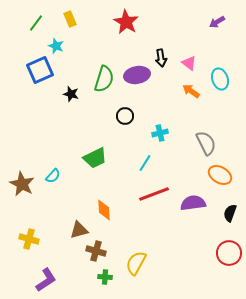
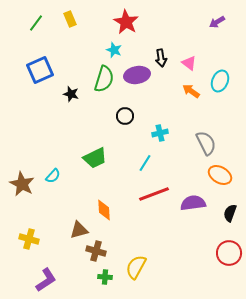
cyan star: moved 58 px right, 4 px down
cyan ellipse: moved 2 px down; rotated 40 degrees clockwise
yellow semicircle: moved 4 px down
